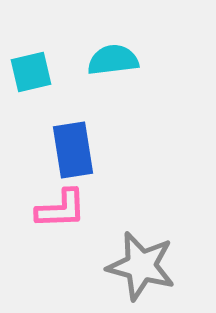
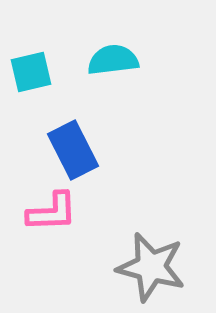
blue rectangle: rotated 18 degrees counterclockwise
pink L-shape: moved 9 px left, 3 px down
gray star: moved 10 px right, 1 px down
